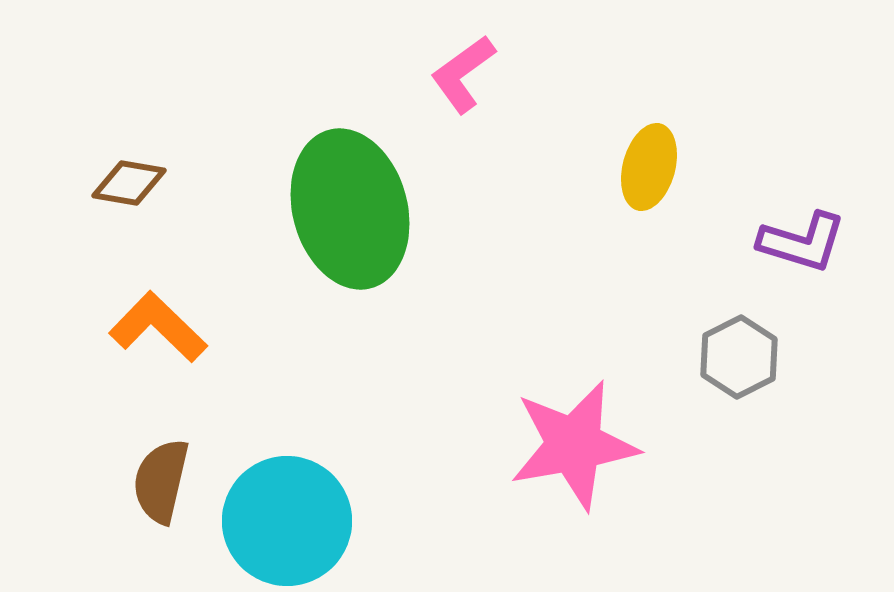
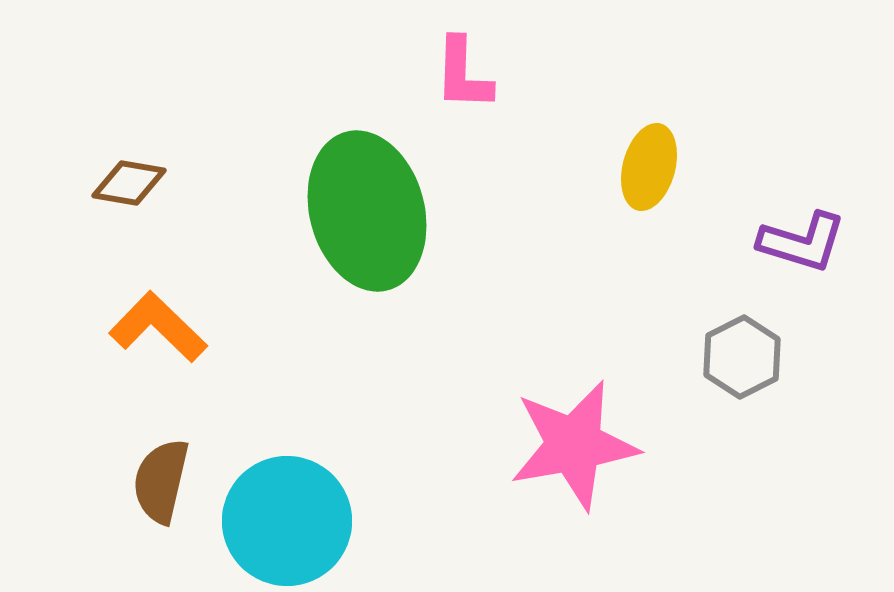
pink L-shape: rotated 52 degrees counterclockwise
green ellipse: moved 17 px right, 2 px down
gray hexagon: moved 3 px right
